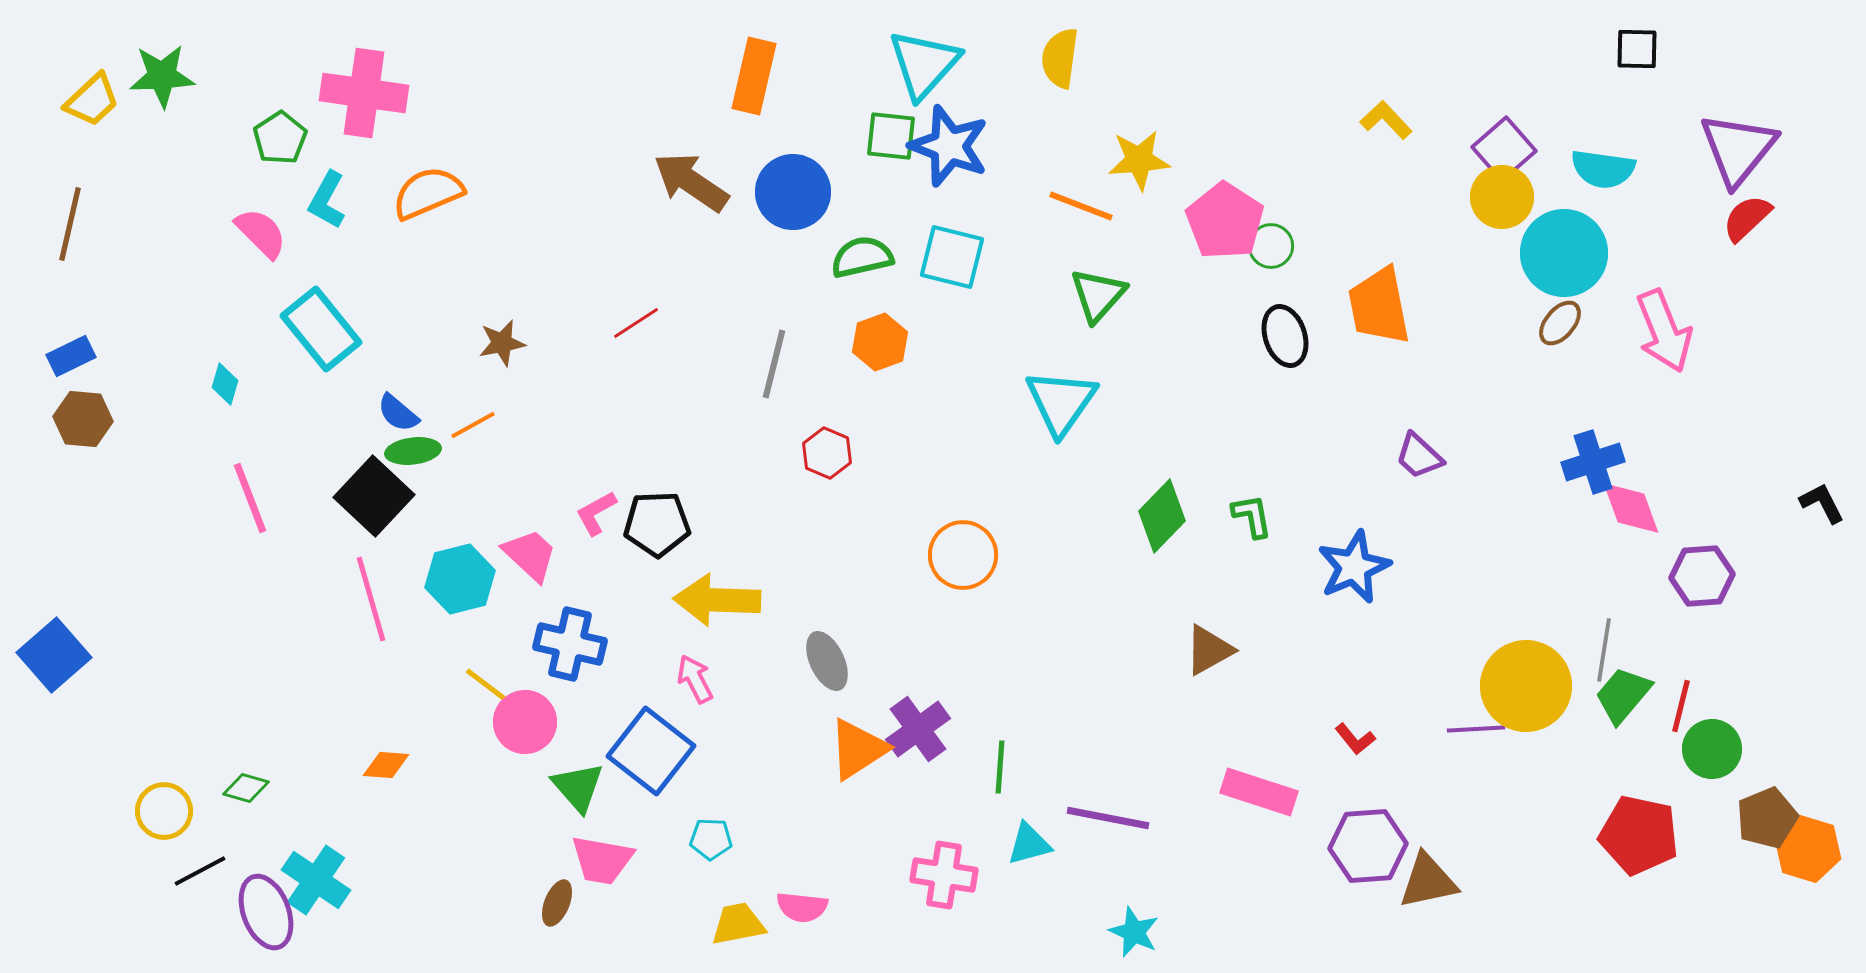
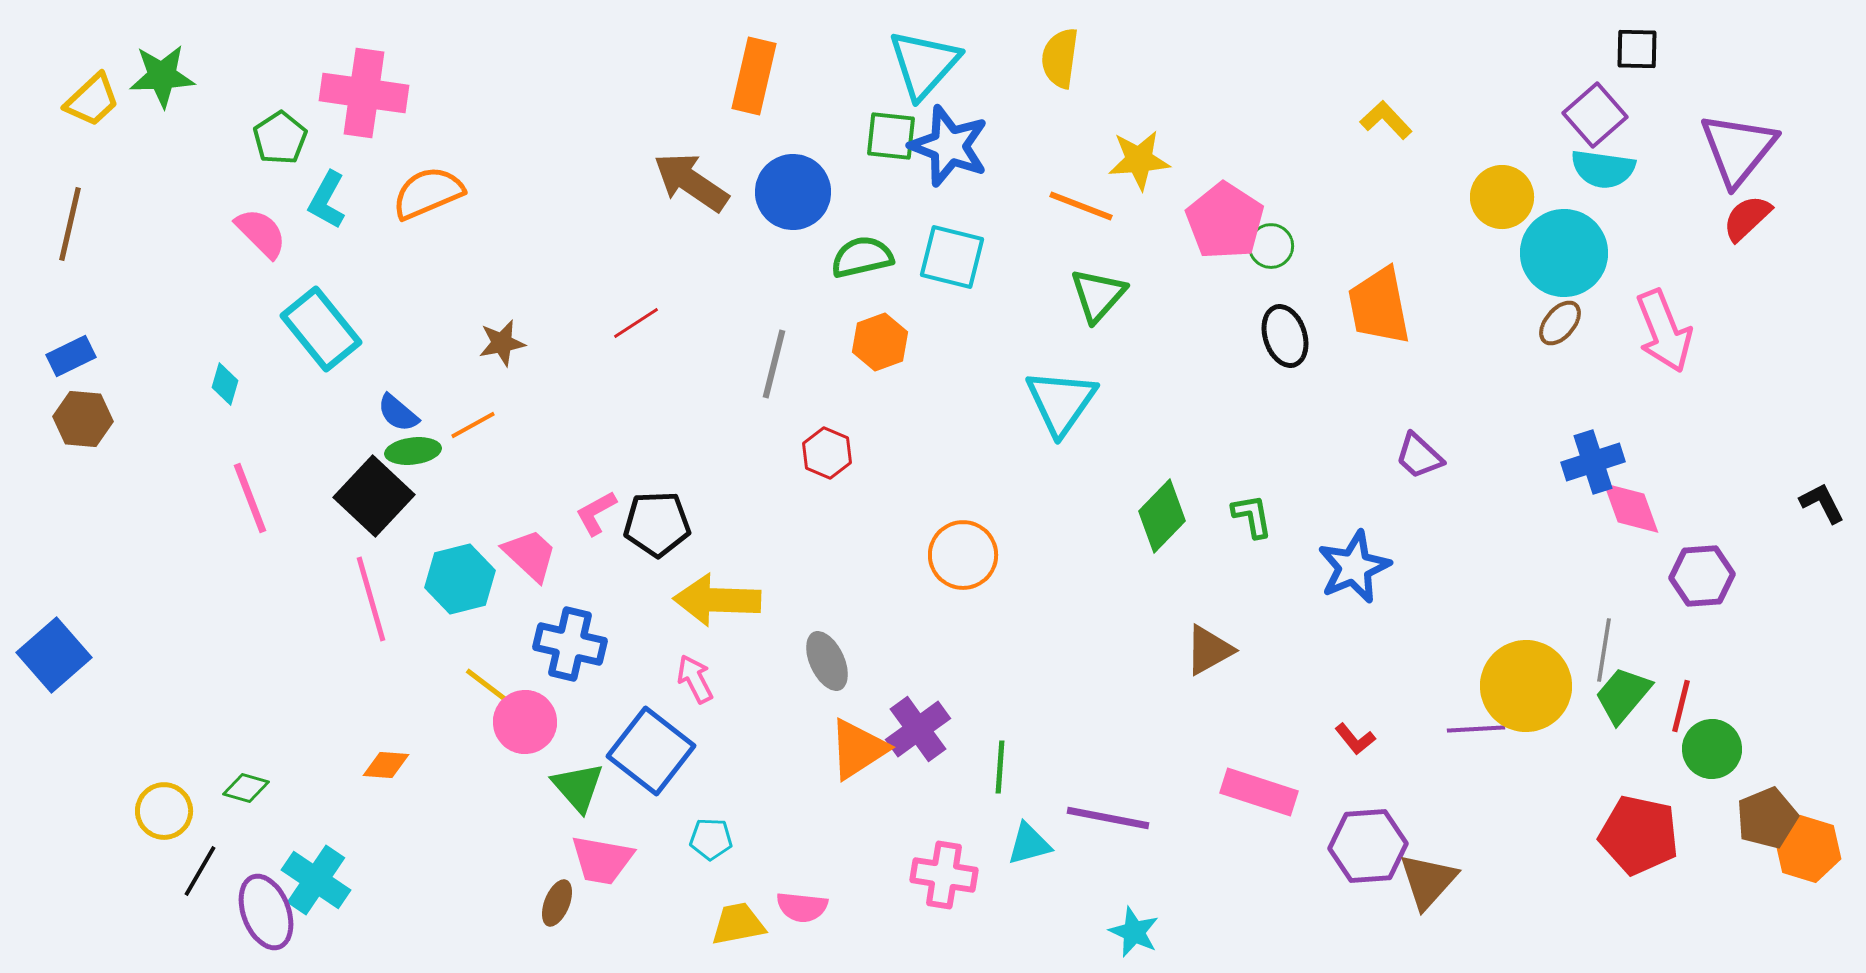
purple square at (1504, 149): moved 91 px right, 34 px up
black line at (200, 871): rotated 32 degrees counterclockwise
brown triangle at (1428, 881): rotated 36 degrees counterclockwise
